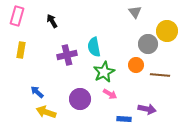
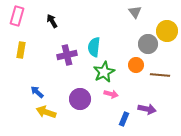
cyan semicircle: rotated 18 degrees clockwise
pink arrow: moved 1 px right; rotated 16 degrees counterclockwise
blue rectangle: rotated 72 degrees counterclockwise
